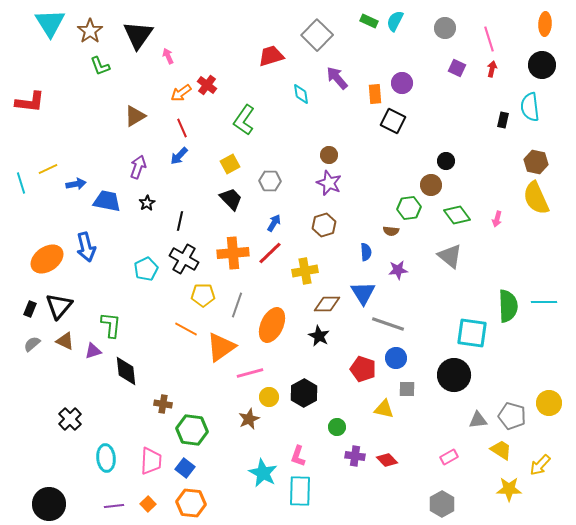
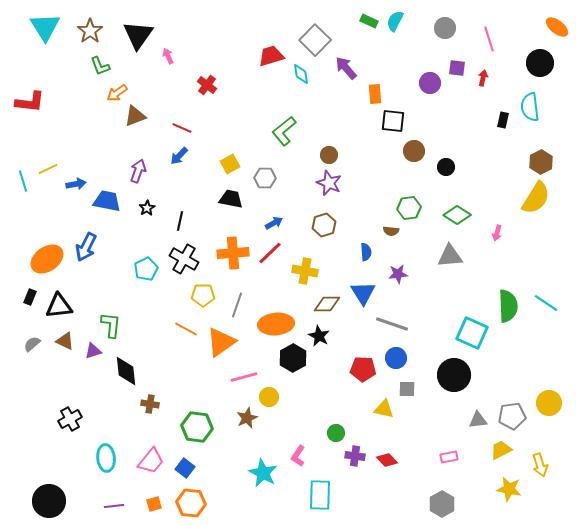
cyan triangle at (50, 23): moved 5 px left, 4 px down
orange ellipse at (545, 24): moved 12 px right, 3 px down; rotated 55 degrees counterclockwise
gray square at (317, 35): moved 2 px left, 5 px down
black circle at (542, 65): moved 2 px left, 2 px up
purple square at (457, 68): rotated 18 degrees counterclockwise
red arrow at (492, 69): moved 9 px left, 9 px down
purple arrow at (337, 78): moved 9 px right, 10 px up
purple circle at (402, 83): moved 28 px right
orange arrow at (181, 93): moved 64 px left
cyan diamond at (301, 94): moved 20 px up
brown triangle at (135, 116): rotated 10 degrees clockwise
green L-shape at (244, 120): moved 40 px right, 11 px down; rotated 16 degrees clockwise
black square at (393, 121): rotated 20 degrees counterclockwise
red line at (182, 128): rotated 42 degrees counterclockwise
black circle at (446, 161): moved 6 px down
brown hexagon at (536, 162): moved 5 px right; rotated 20 degrees clockwise
purple arrow at (138, 167): moved 4 px down
gray hexagon at (270, 181): moved 5 px left, 3 px up
cyan line at (21, 183): moved 2 px right, 2 px up
brown circle at (431, 185): moved 17 px left, 34 px up
yellow semicircle at (536, 198): rotated 124 degrees counterclockwise
black trapezoid at (231, 199): rotated 35 degrees counterclockwise
black star at (147, 203): moved 5 px down
green diamond at (457, 215): rotated 20 degrees counterclockwise
pink arrow at (497, 219): moved 14 px down
blue arrow at (274, 223): rotated 30 degrees clockwise
blue arrow at (86, 247): rotated 40 degrees clockwise
gray triangle at (450, 256): rotated 44 degrees counterclockwise
purple star at (398, 270): moved 4 px down
yellow cross at (305, 271): rotated 20 degrees clockwise
cyan line at (544, 302): moved 2 px right, 1 px down; rotated 35 degrees clockwise
black triangle at (59, 306): rotated 44 degrees clockwise
black rectangle at (30, 309): moved 12 px up
gray line at (388, 324): moved 4 px right
orange ellipse at (272, 325): moved 4 px right, 1 px up; rotated 60 degrees clockwise
cyan square at (472, 333): rotated 16 degrees clockwise
orange triangle at (221, 347): moved 5 px up
red pentagon at (363, 369): rotated 15 degrees counterclockwise
pink line at (250, 373): moved 6 px left, 4 px down
black hexagon at (304, 393): moved 11 px left, 35 px up
brown cross at (163, 404): moved 13 px left
gray pentagon at (512, 416): rotated 24 degrees counterclockwise
black cross at (70, 419): rotated 15 degrees clockwise
brown star at (249, 419): moved 2 px left, 1 px up
green circle at (337, 427): moved 1 px left, 6 px down
green hexagon at (192, 430): moved 5 px right, 3 px up
yellow trapezoid at (501, 450): rotated 60 degrees counterclockwise
pink L-shape at (298, 456): rotated 15 degrees clockwise
pink rectangle at (449, 457): rotated 18 degrees clockwise
pink trapezoid at (151, 461): rotated 36 degrees clockwise
yellow arrow at (540, 465): rotated 60 degrees counterclockwise
yellow star at (509, 489): rotated 10 degrees clockwise
cyan rectangle at (300, 491): moved 20 px right, 4 px down
black circle at (49, 504): moved 3 px up
orange square at (148, 504): moved 6 px right; rotated 28 degrees clockwise
